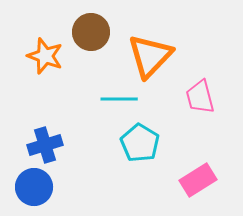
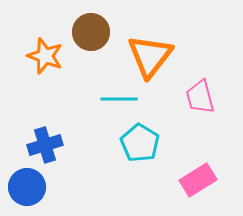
orange triangle: rotated 6 degrees counterclockwise
blue circle: moved 7 px left
